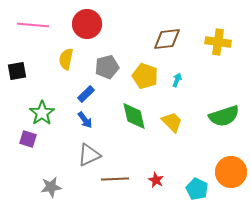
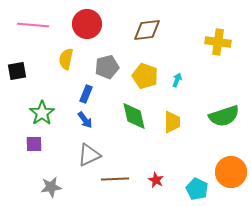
brown diamond: moved 20 px left, 9 px up
blue rectangle: rotated 24 degrees counterclockwise
yellow trapezoid: rotated 45 degrees clockwise
purple square: moved 6 px right, 5 px down; rotated 18 degrees counterclockwise
